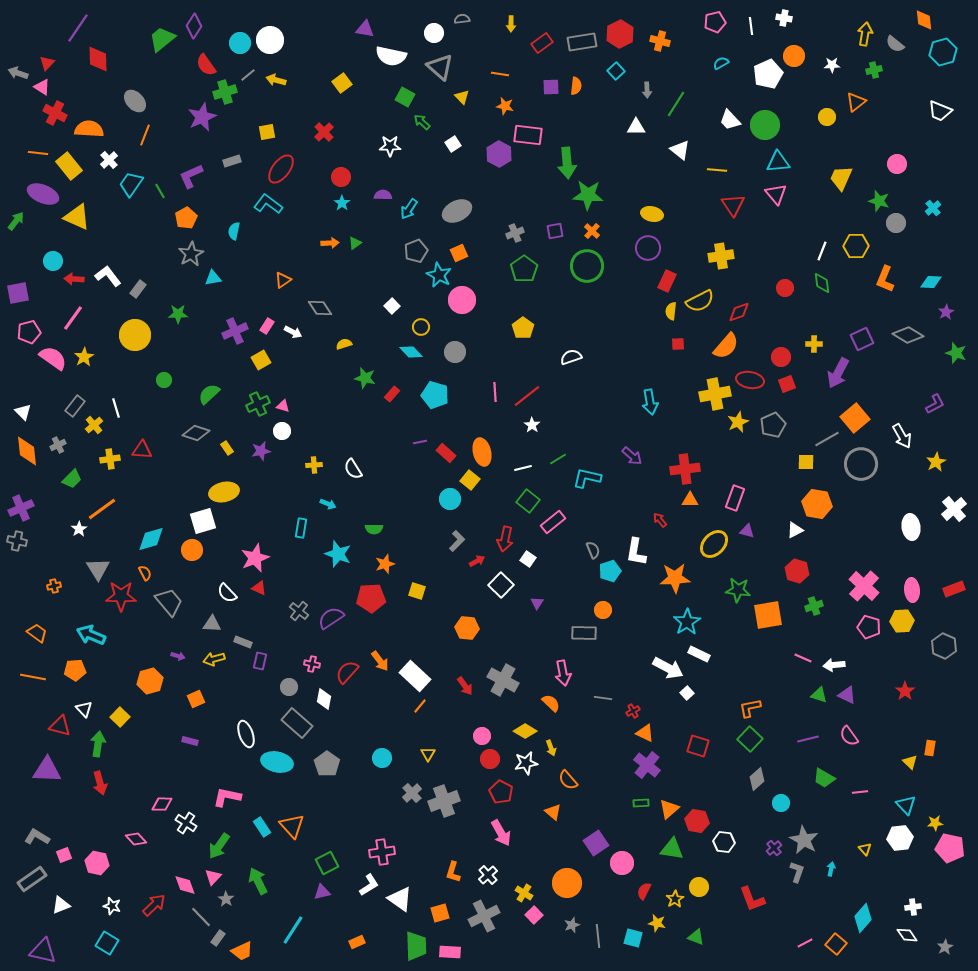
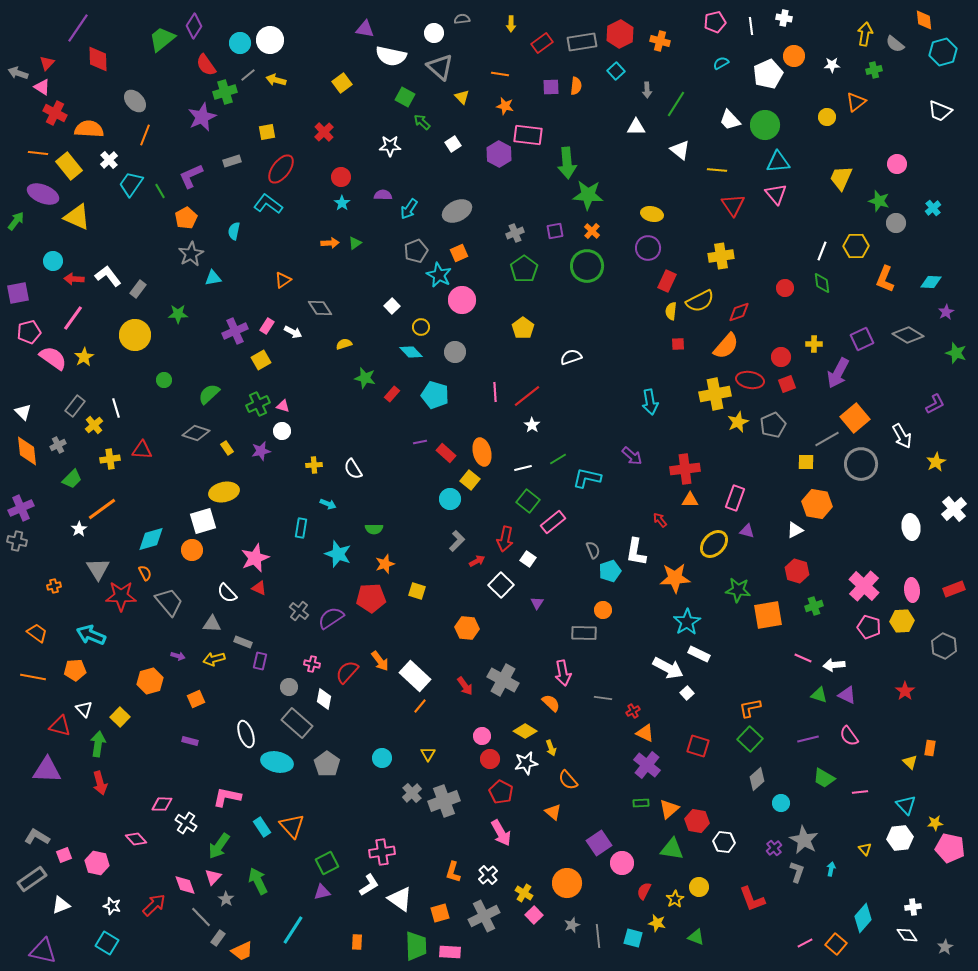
purple square at (596, 843): moved 3 px right
orange rectangle at (357, 942): rotated 63 degrees counterclockwise
